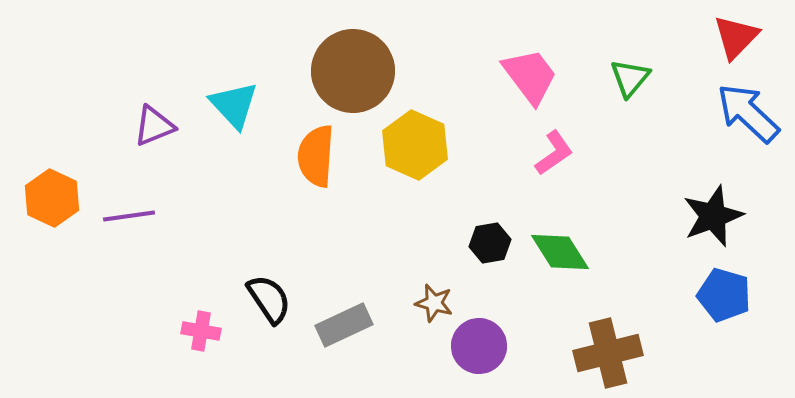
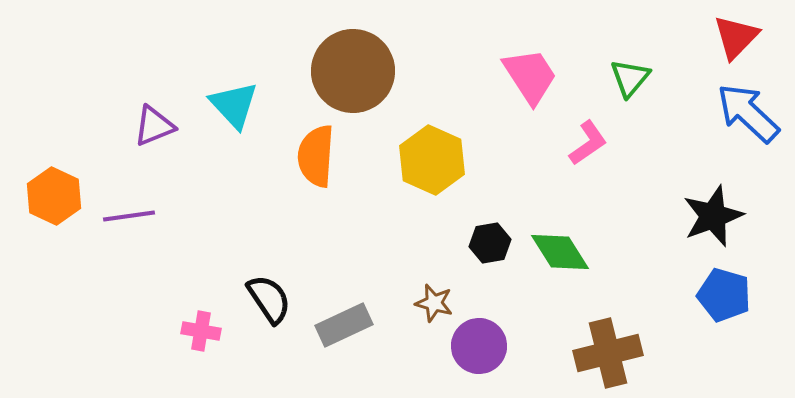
pink trapezoid: rotated 4 degrees clockwise
yellow hexagon: moved 17 px right, 15 px down
pink L-shape: moved 34 px right, 10 px up
orange hexagon: moved 2 px right, 2 px up
